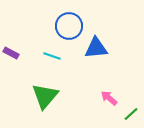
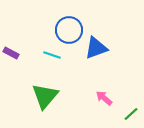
blue circle: moved 4 px down
blue triangle: rotated 15 degrees counterclockwise
cyan line: moved 1 px up
pink arrow: moved 5 px left
